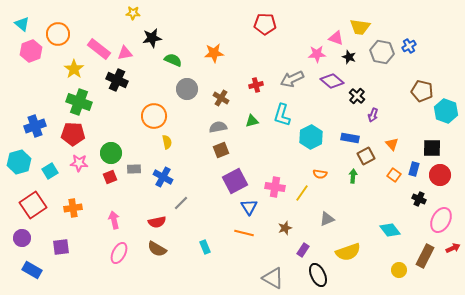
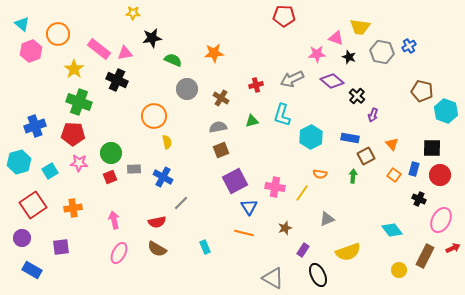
red pentagon at (265, 24): moved 19 px right, 8 px up
cyan diamond at (390, 230): moved 2 px right
